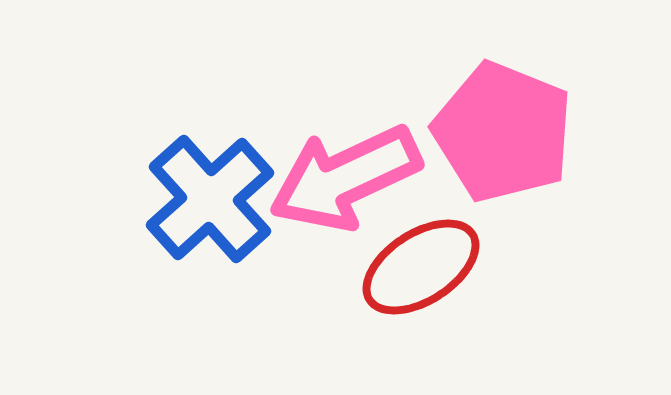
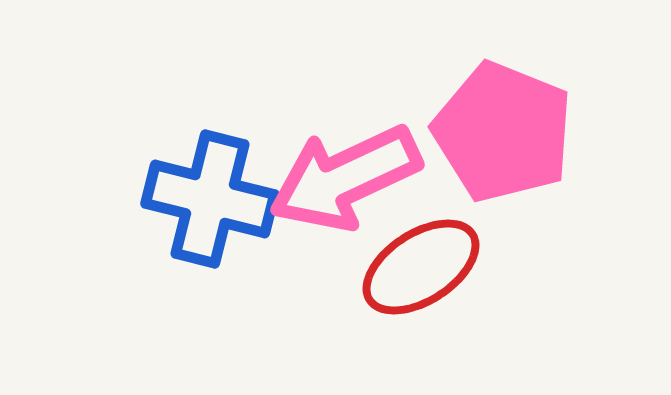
blue cross: rotated 34 degrees counterclockwise
